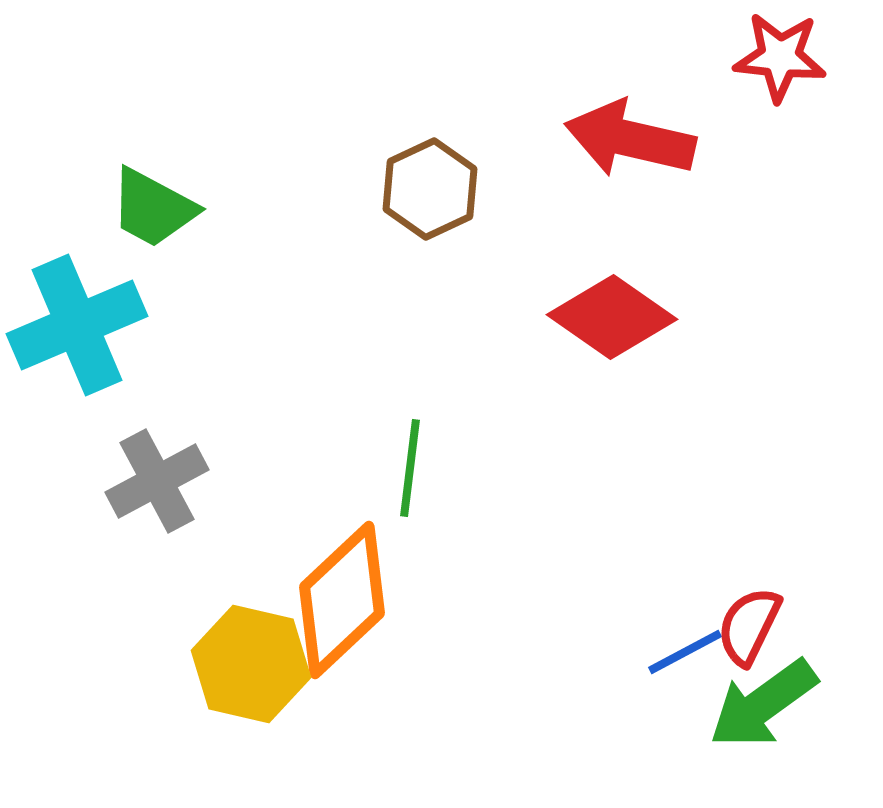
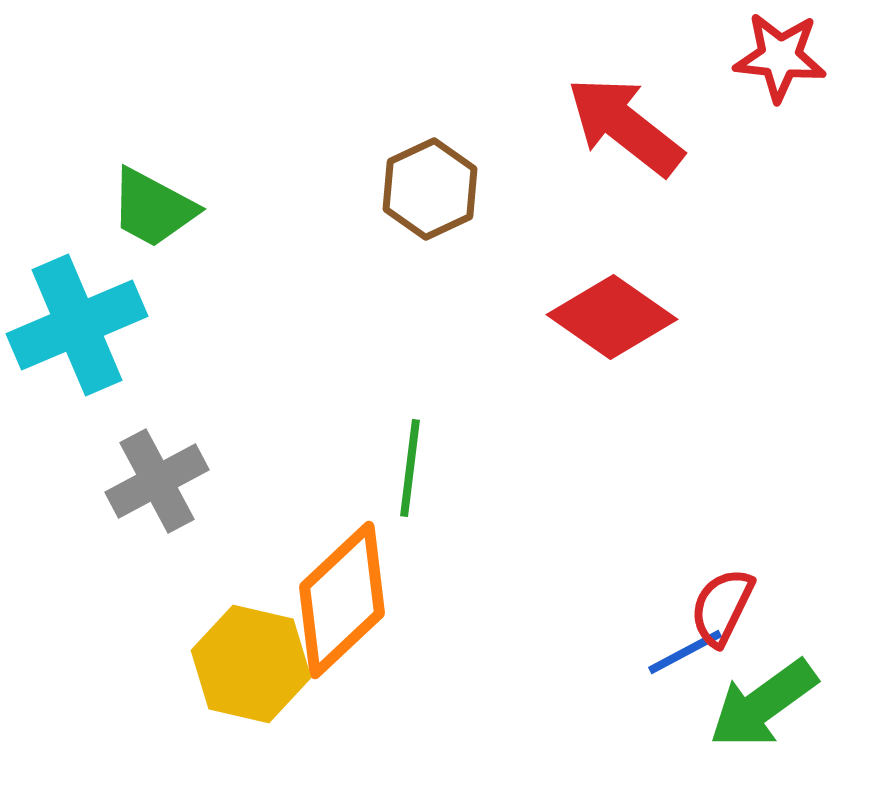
red arrow: moved 5 px left, 13 px up; rotated 25 degrees clockwise
red semicircle: moved 27 px left, 19 px up
